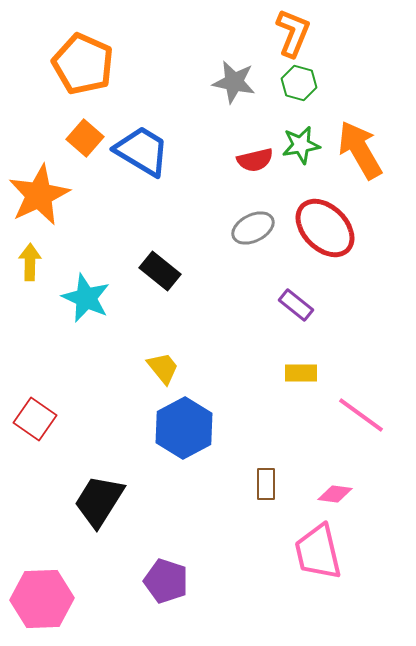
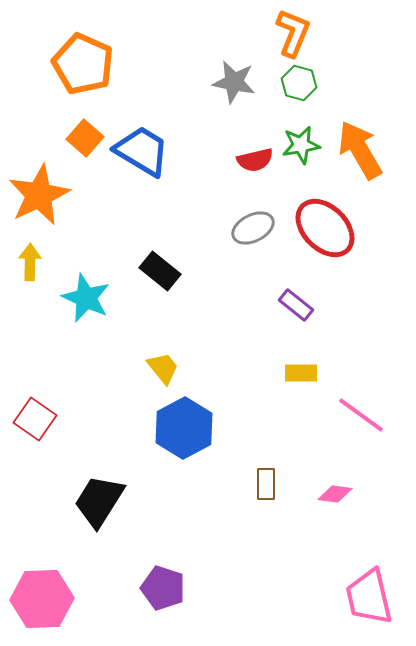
pink trapezoid: moved 51 px right, 45 px down
purple pentagon: moved 3 px left, 7 px down
